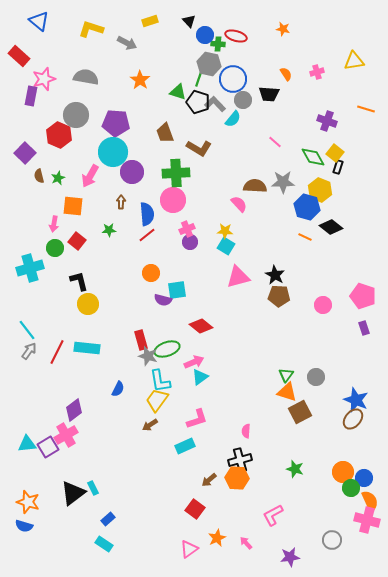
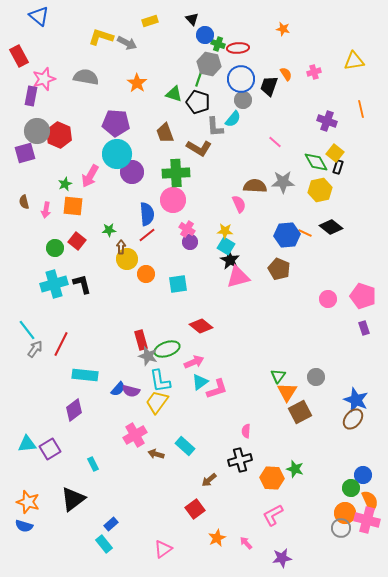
blue triangle at (39, 21): moved 5 px up
black triangle at (189, 21): moved 3 px right, 2 px up
yellow L-shape at (91, 29): moved 10 px right, 8 px down
red ellipse at (236, 36): moved 2 px right, 12 px down; rotated 20 degrees counterclockwise
green cross at (218, 44): rotated 16 degrees clockwise
red rectangle at (19, 56): rotated 20 degrees clockwise
pink cross at (317, 72): moved 3 px left
blue circle at (233, 79): moved 8 px right
orange star at (140, 80): moved 3 px left, 3 px down
green triangle at (178, 92): moved 4 px left, 2 px down
black trapezoid at (269, 94): moved 8 px up; rotated 105 degrees clockwise
gray L-shape at (215, 104): moved 23 px down; rotated 140 degrees counterclockwise
orange line at (366, 109): moved 5 px left; rotated 60 degrees clockwise
gray circle at (76, 115): moved 39 px left, 16 px down
cyan circle at (113, 152): moved 4 px right, 2 px down
purple square at (25, 153): rotated 30 degrees clockwise
green diamond at (313, 157): moved 3 px right, 5 px down
brown semicircle at (39, 176): moved 15 px left, 26 px down
green star at (58, 178): moved 7 px right, 6 px down
yellow hexagon at (320, 190): rotated 25 degrees clockwise
brown arrow at (121, 202): moved 45 px down
pink semicircle at (239, 204): rotated 18 degrees clockwise
blue hexagon at (307, 207): moved 20 px left, 28 px down; rotated 20 degrees counterclockwise
pink arrow at (54, 224): moved 8 px left, 14 px up
pink cross at (187, 229): rotated 35 degrees counterclockwise
orange line at (305, 237): moved 4 px up
cyan cross at (30, 268): moved 24 px right, 16 px down
orange circle at (151, 273): moved 5 px left, 1 px down
black star at (275, 275): moved 45 px left, 15 px up
black L-shape at (79, 281): moved 3 px right, 3 px down
cyan square at (177, 290): moved 1 px right, 6 px up
brown pentagon at (279, 296): moved 27 px up; rotated 20 degrees clockwise
purple semicircle at (163, 300): moved 32 px left, 91 px down
yellow circle at (88, 304): moved 39 px right, 45 px up
pink circle at (323, 305): moved 5 px right, 6 px up
cyan rectangle at (87, 348): moved 2 px left, 27 px down
gray arrow at (29, 351): moved 6 px right, 2 px up
red line at (57, 352): moved 4 px right, 8 px up
green triangle at (286, 375): moved 8 px left, 1 px down
cyan triangle at (200, 377): moved 5 px down
blue semicircle at (118, 389): rotated 14 degrees clockwise
orange triangle at (287, 392): rotated 45 degrees clockwise
yellow trapezoid at (157, 400): moved 2 px down
pink L-shape at (197, 419): moved 20 px right, 30 px up
brown arrow at (150, 425): moved 6 px right, 29 px down; rotated 49 degrees clockwise
pink cross at (66, 435): moved 69 px right
cyan rectangle at (185, 446): rotated 66 degrees clockwise
purple square at (48, 447): moved 2 px right, 2 px down
orange circle at (343, 472): moved 2 px right, 41 px down
orange hexagon at (237, 478): moved 35 px right
blue circle at (364, 478): moved 1 px left, 3 px up
cyan rectangle at (93, 488): moved 24 px up
black triangle at (73, 493): moved 6 px down
red square at (195, 509): rotated 18 degrees clockwise
blue rectangle at (108, 519): moved 3 px right, 5 px down
gray circle at (332, 540): moved 9 px right, 12 px up
cyan rectangle at (104, 544): rotated 18 degrees clockwise
pink triangle at (189, 549): moved 26 px left
purple star at (290, 557): moved 8 px left, 1 px down
